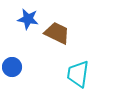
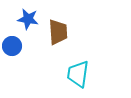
brown trapezoid: moved 1 px right, 1 px up; rotated 60 degrees clockwise
blue circle: moved 21 px up
